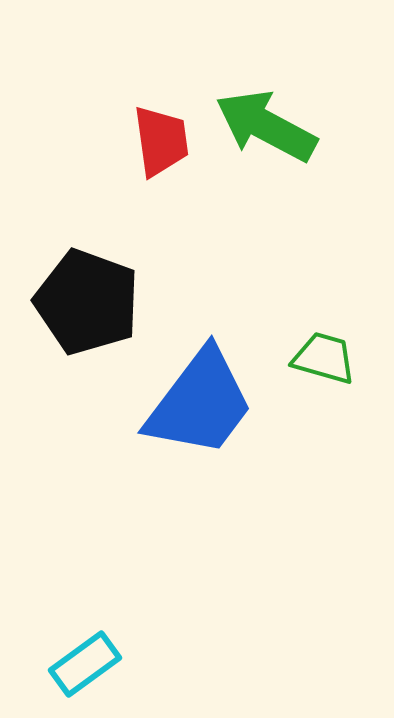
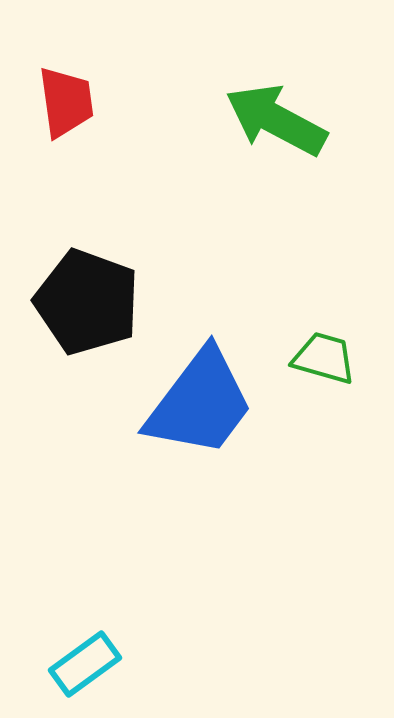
green arrow: moved 10 px right, 6 px up
red trapezoid: moved 95 px left, 39 px up
